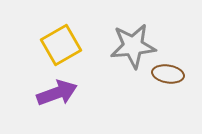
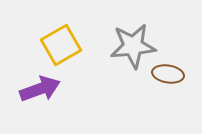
purple arrow: moved 17 px left, 4 px up
